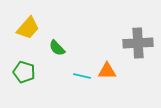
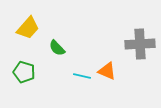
gray cross: moved 2 px right, 1 px down
orange triangle: rotated 24 degrees clockwise
